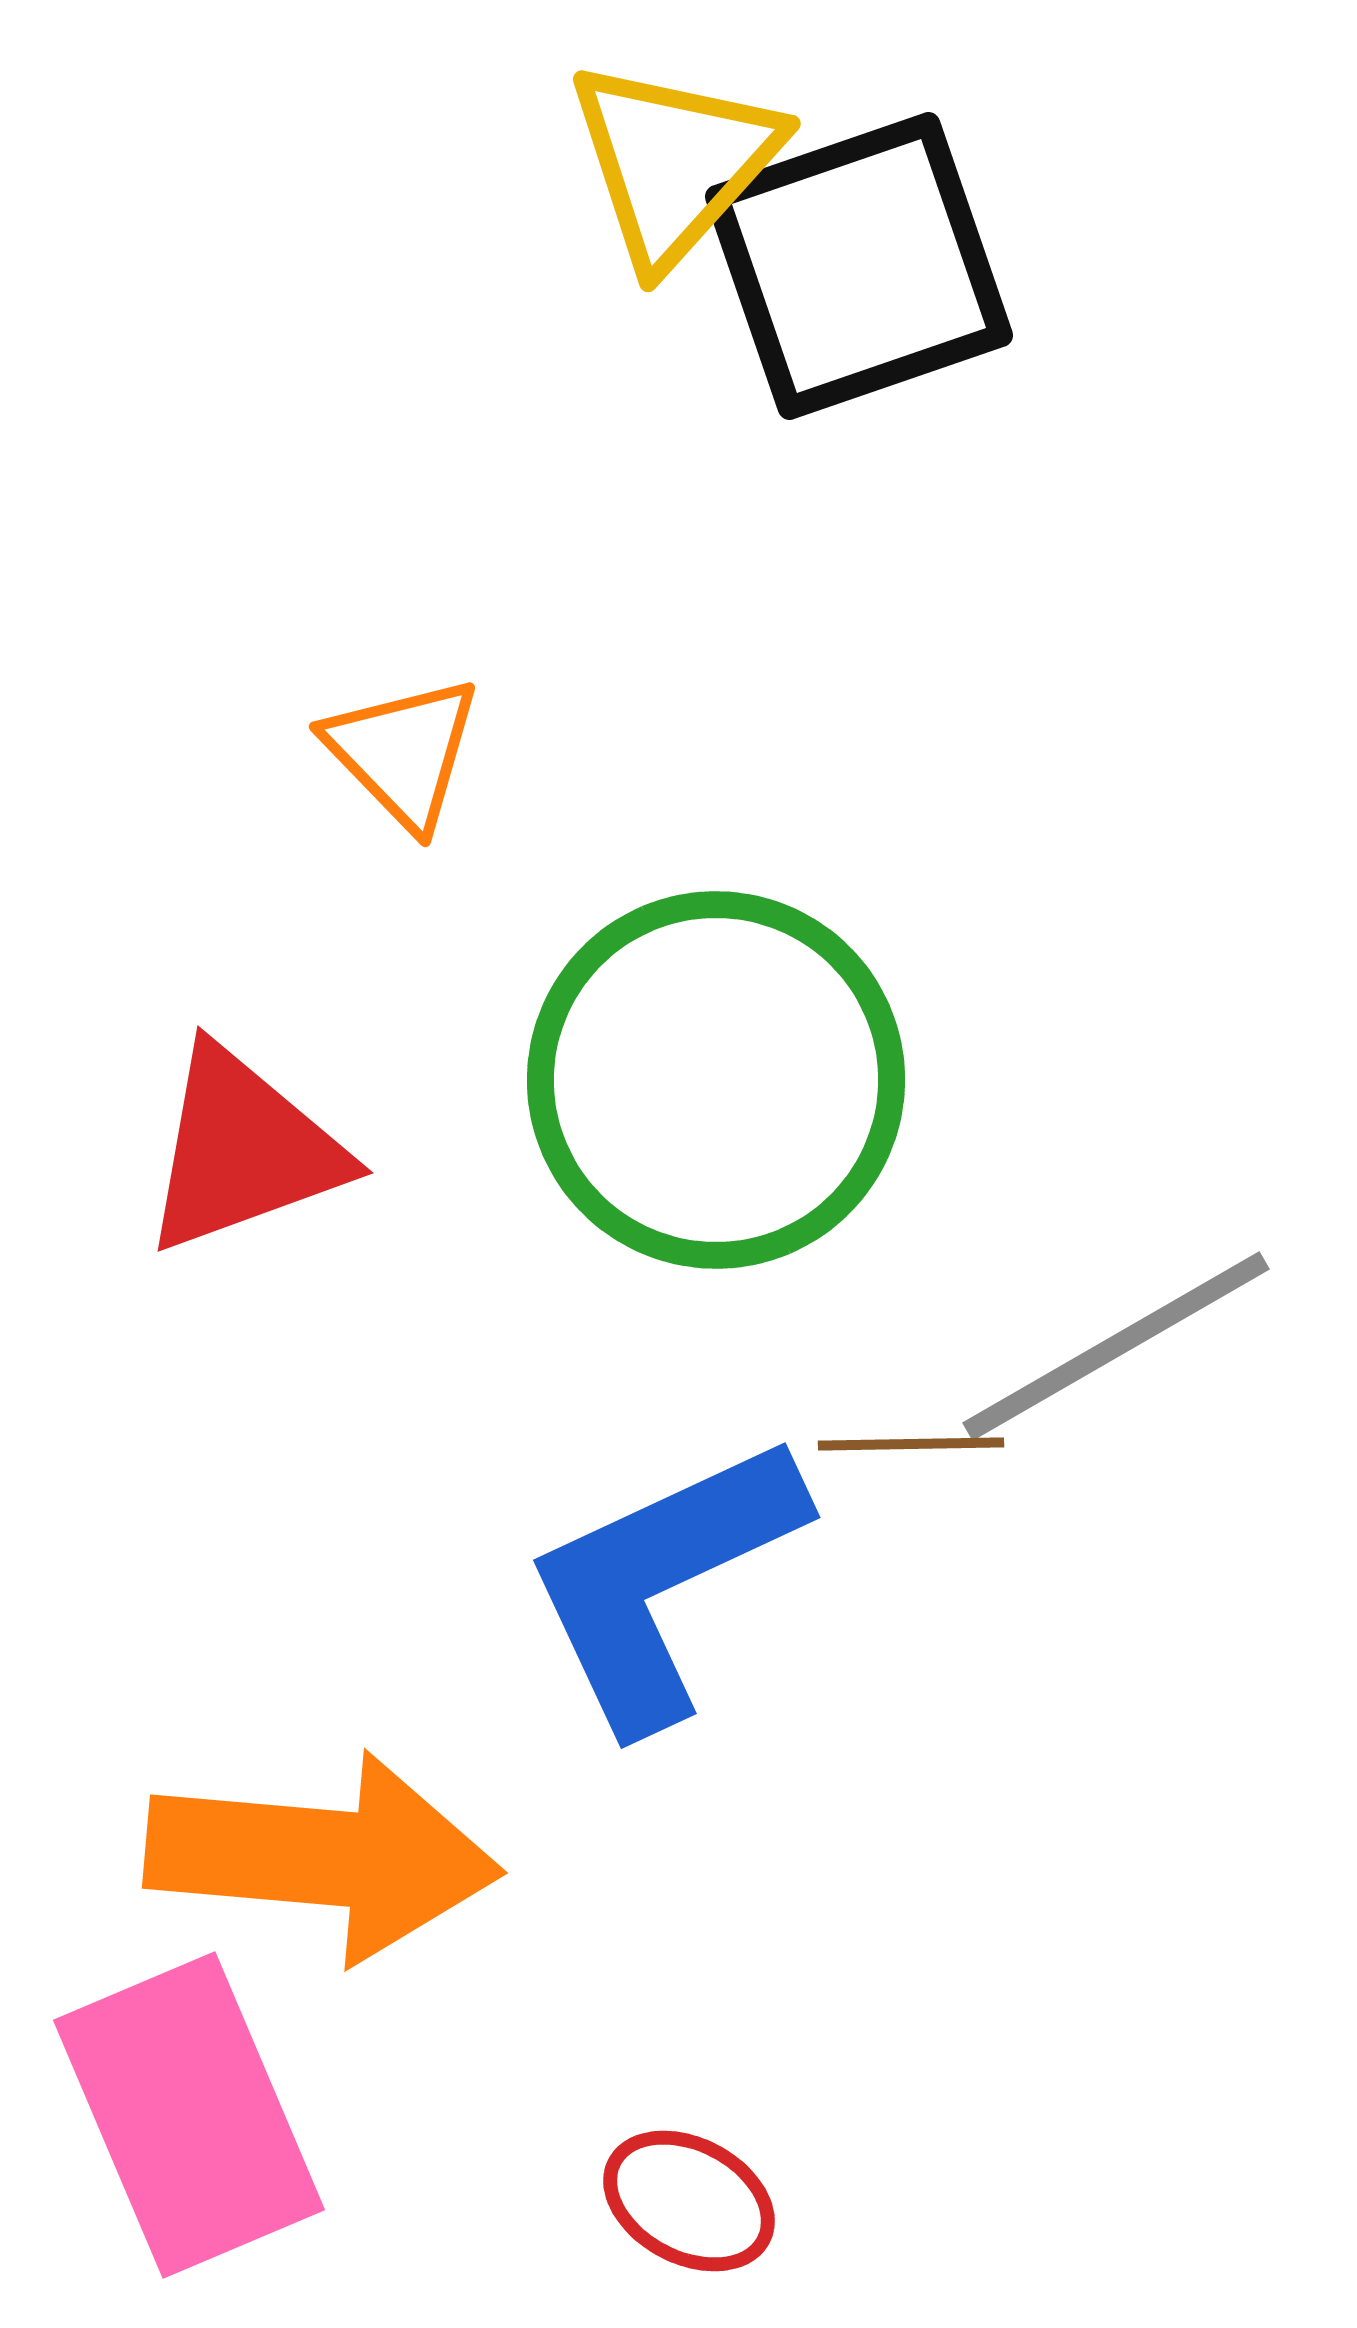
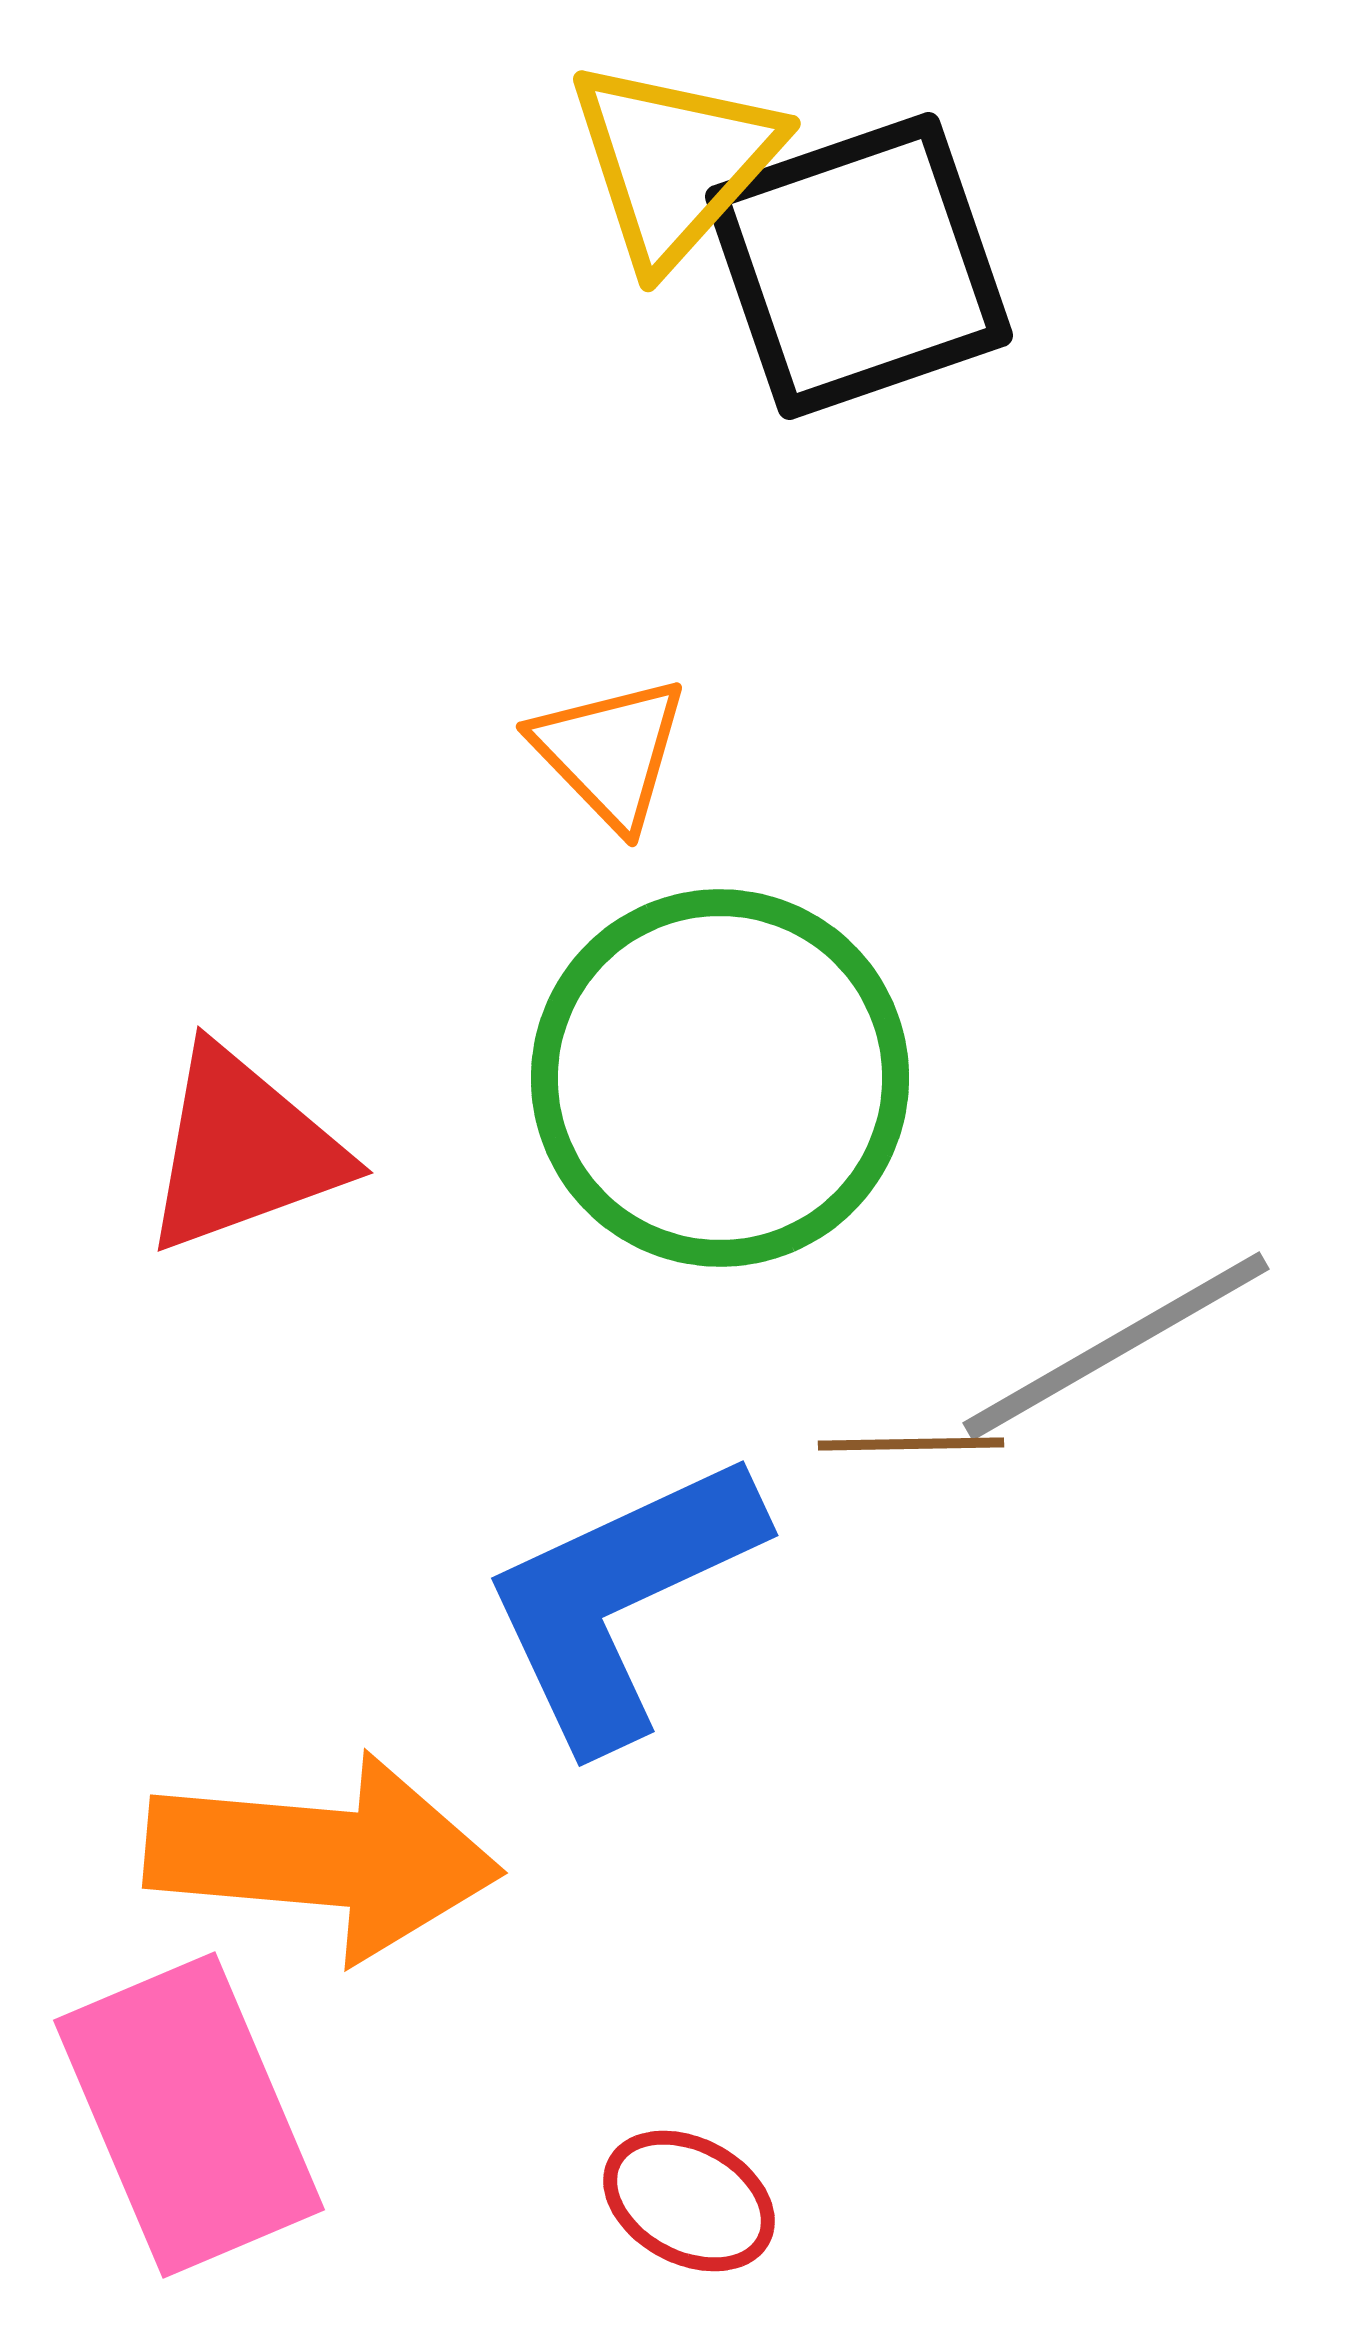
orange triangle: moved 207 px right
green circle: moved 4 px right, 2 px up
blue L-shape: moved 42 px left, 18 px down
